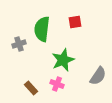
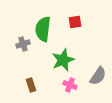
green semicircle: moved 1 px right
gray cross: moved 4 px right
pink cross: moved 13 px right, 1 px down
brown rectangle: moved 3 px up; rotated 24 degrees clockwise
